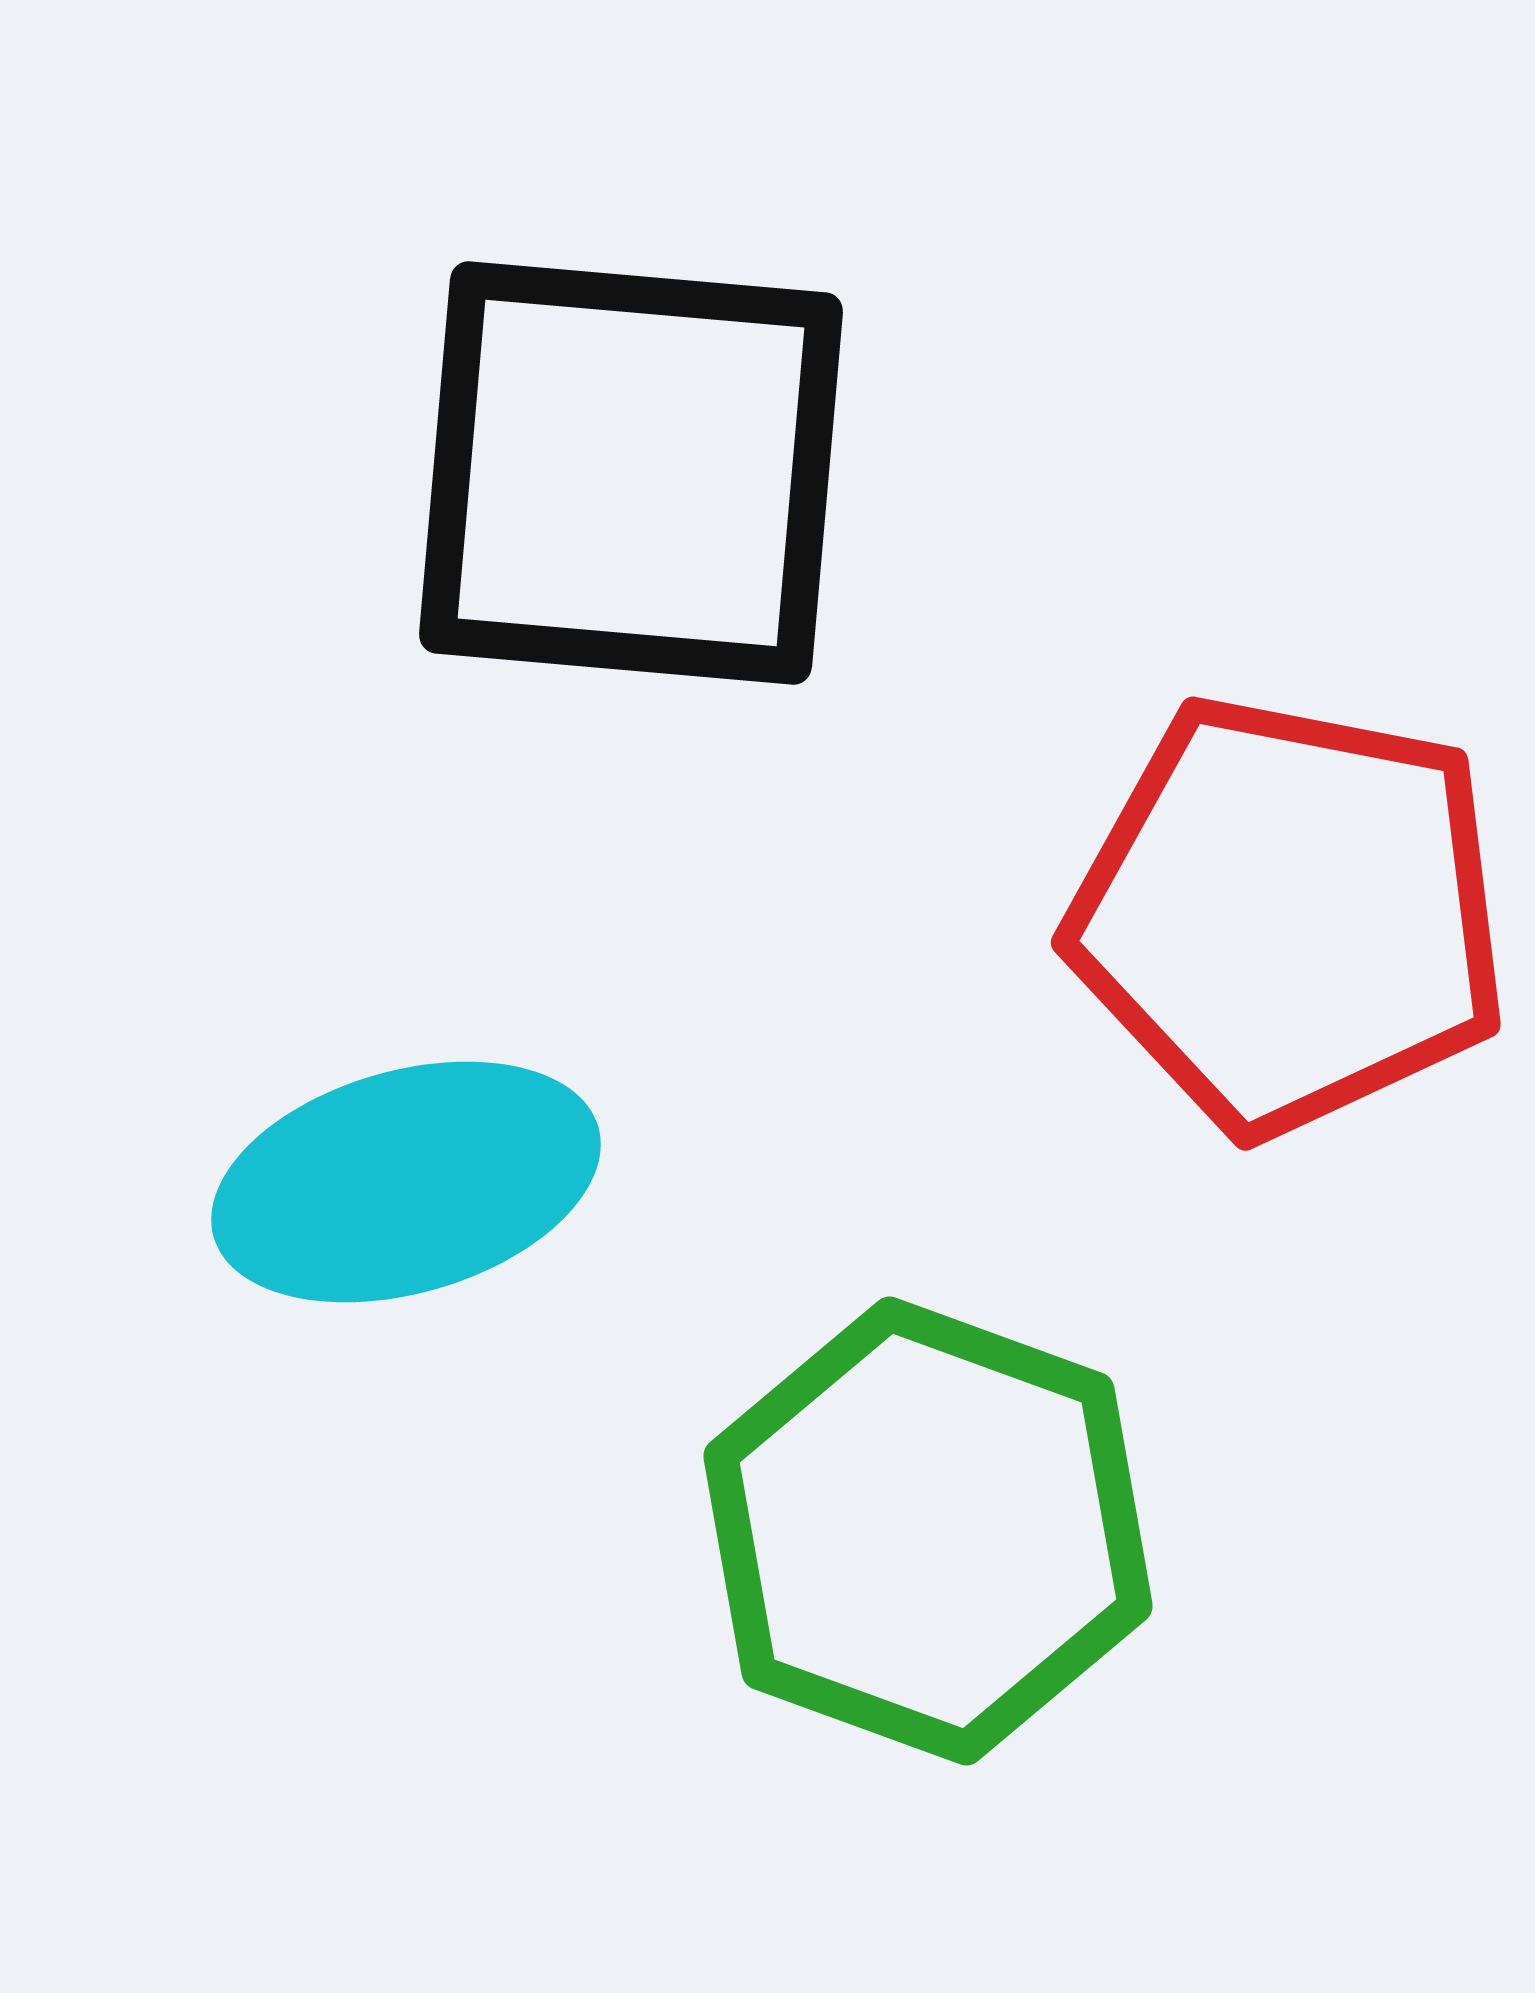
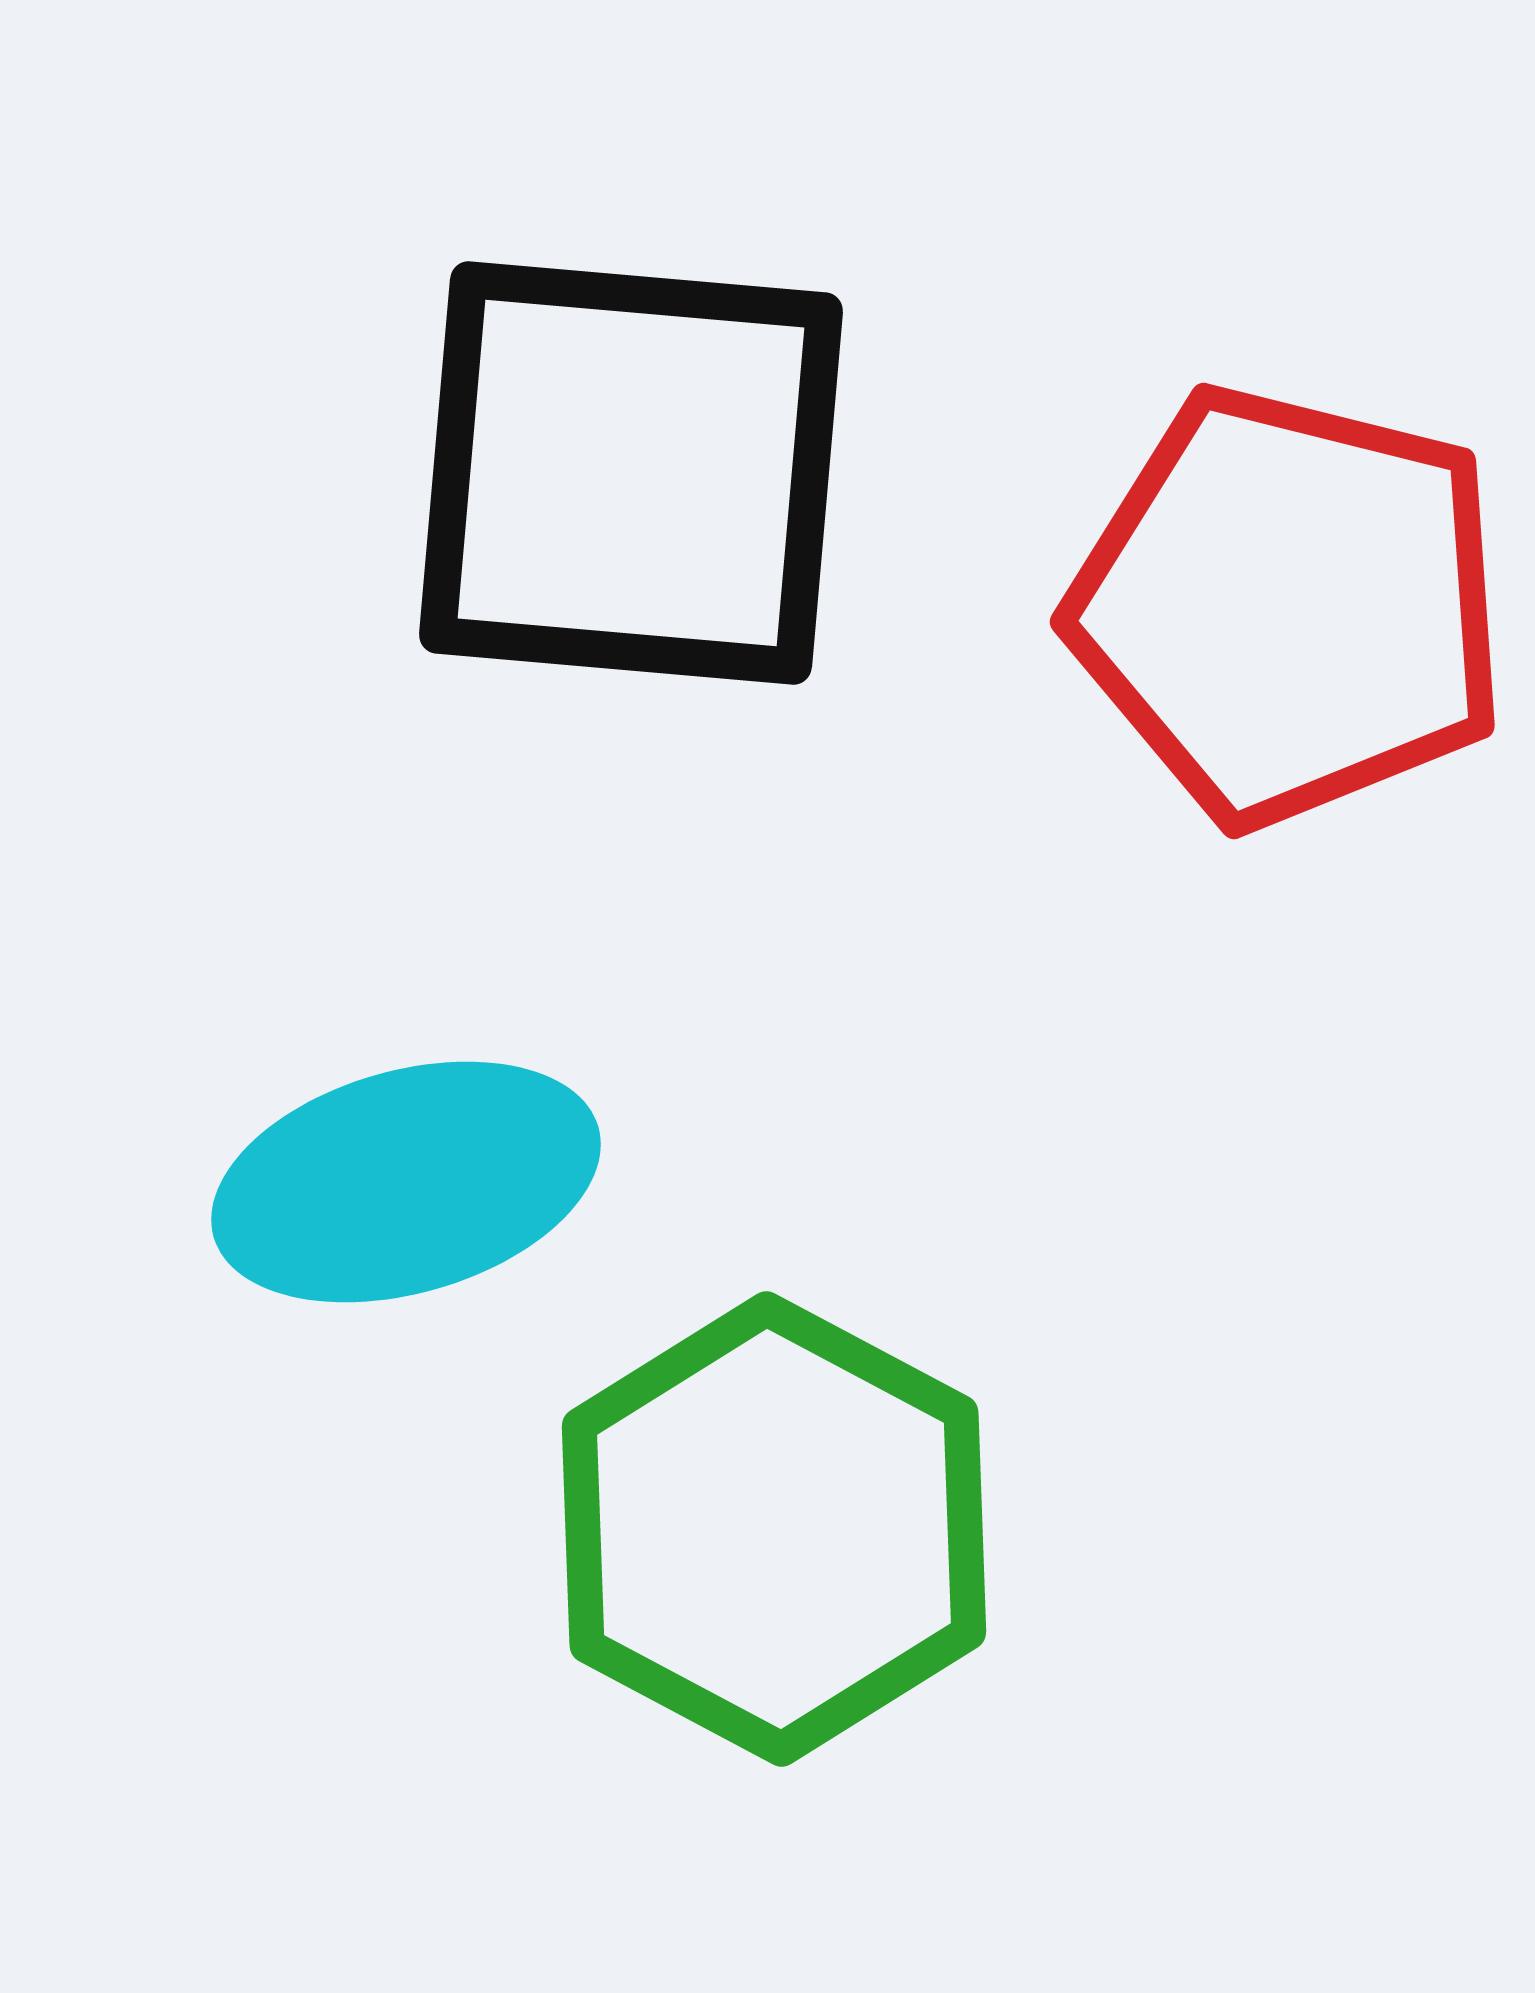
red pentagon: moved 309 px up; rotated 3 degrees clockwise
green hexagon: moved 154 px left, 2 px up; rotated 8 degrees clockwise
